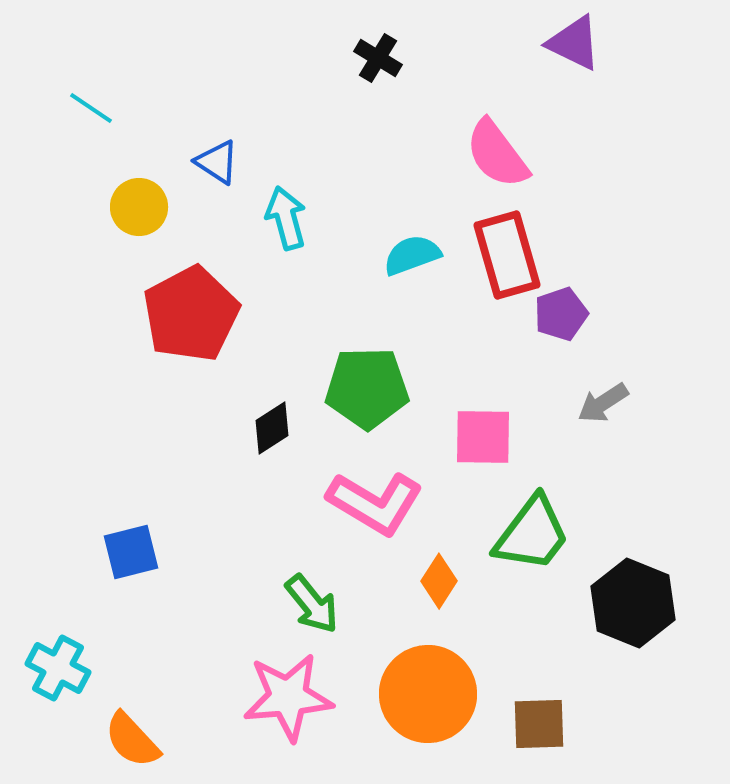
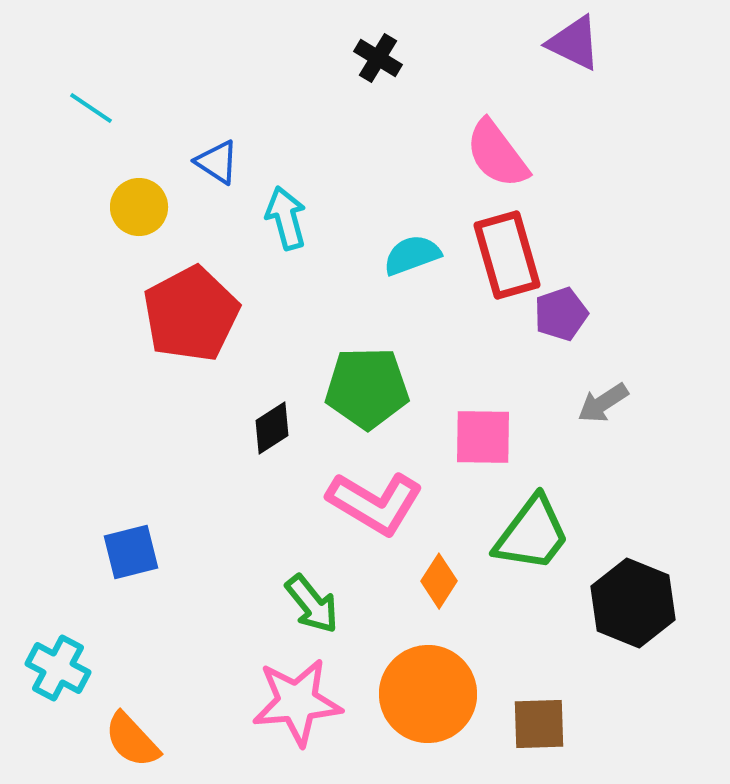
pink star: moved 9 px right, 5 px down
